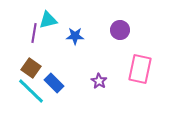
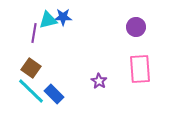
purple circle: moved 16 px right, 3 px up
blue star: moved 12 px left, 19 px up
pink rectangle: rotated 16 degrees counterclockwise
blue rectangle: moved 11 px down
